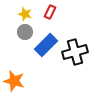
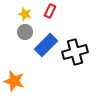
red rectangle: moved 1 px up
